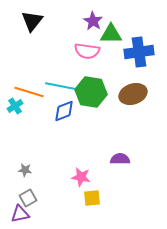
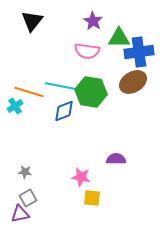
green triangle: moved 8 px right, 4 px down
brown ellipse: moved 12 px up; rotated 12 degrees counterclockwise
purple semicircle: moved 4 px left
gray star: moved 2 px down
yellow square: rotated 12 degrees clockwise
